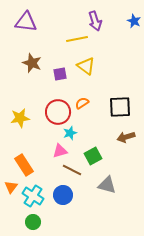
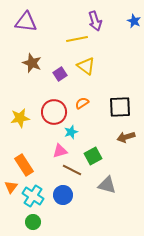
purple square: rotated 24 degrees counterclockwise
red circle: moved 4 px left
cyan star: moved 1 px right, 1 px up
